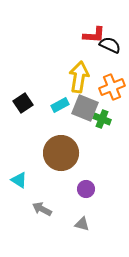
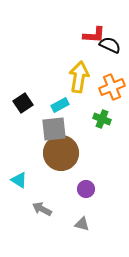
gray square: moved 31 px left, 21 px down; rotated 28 degrees counterclockwise
